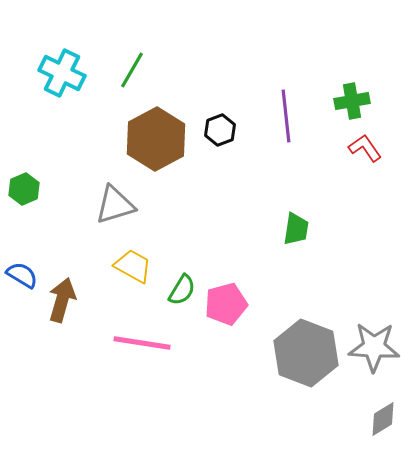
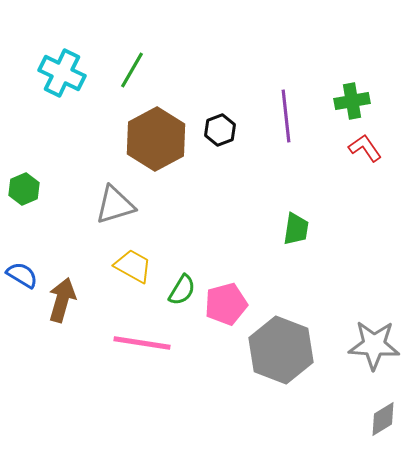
gray star: moved 2 px up
gray hexagon: moved 25 px left, 3 px up
